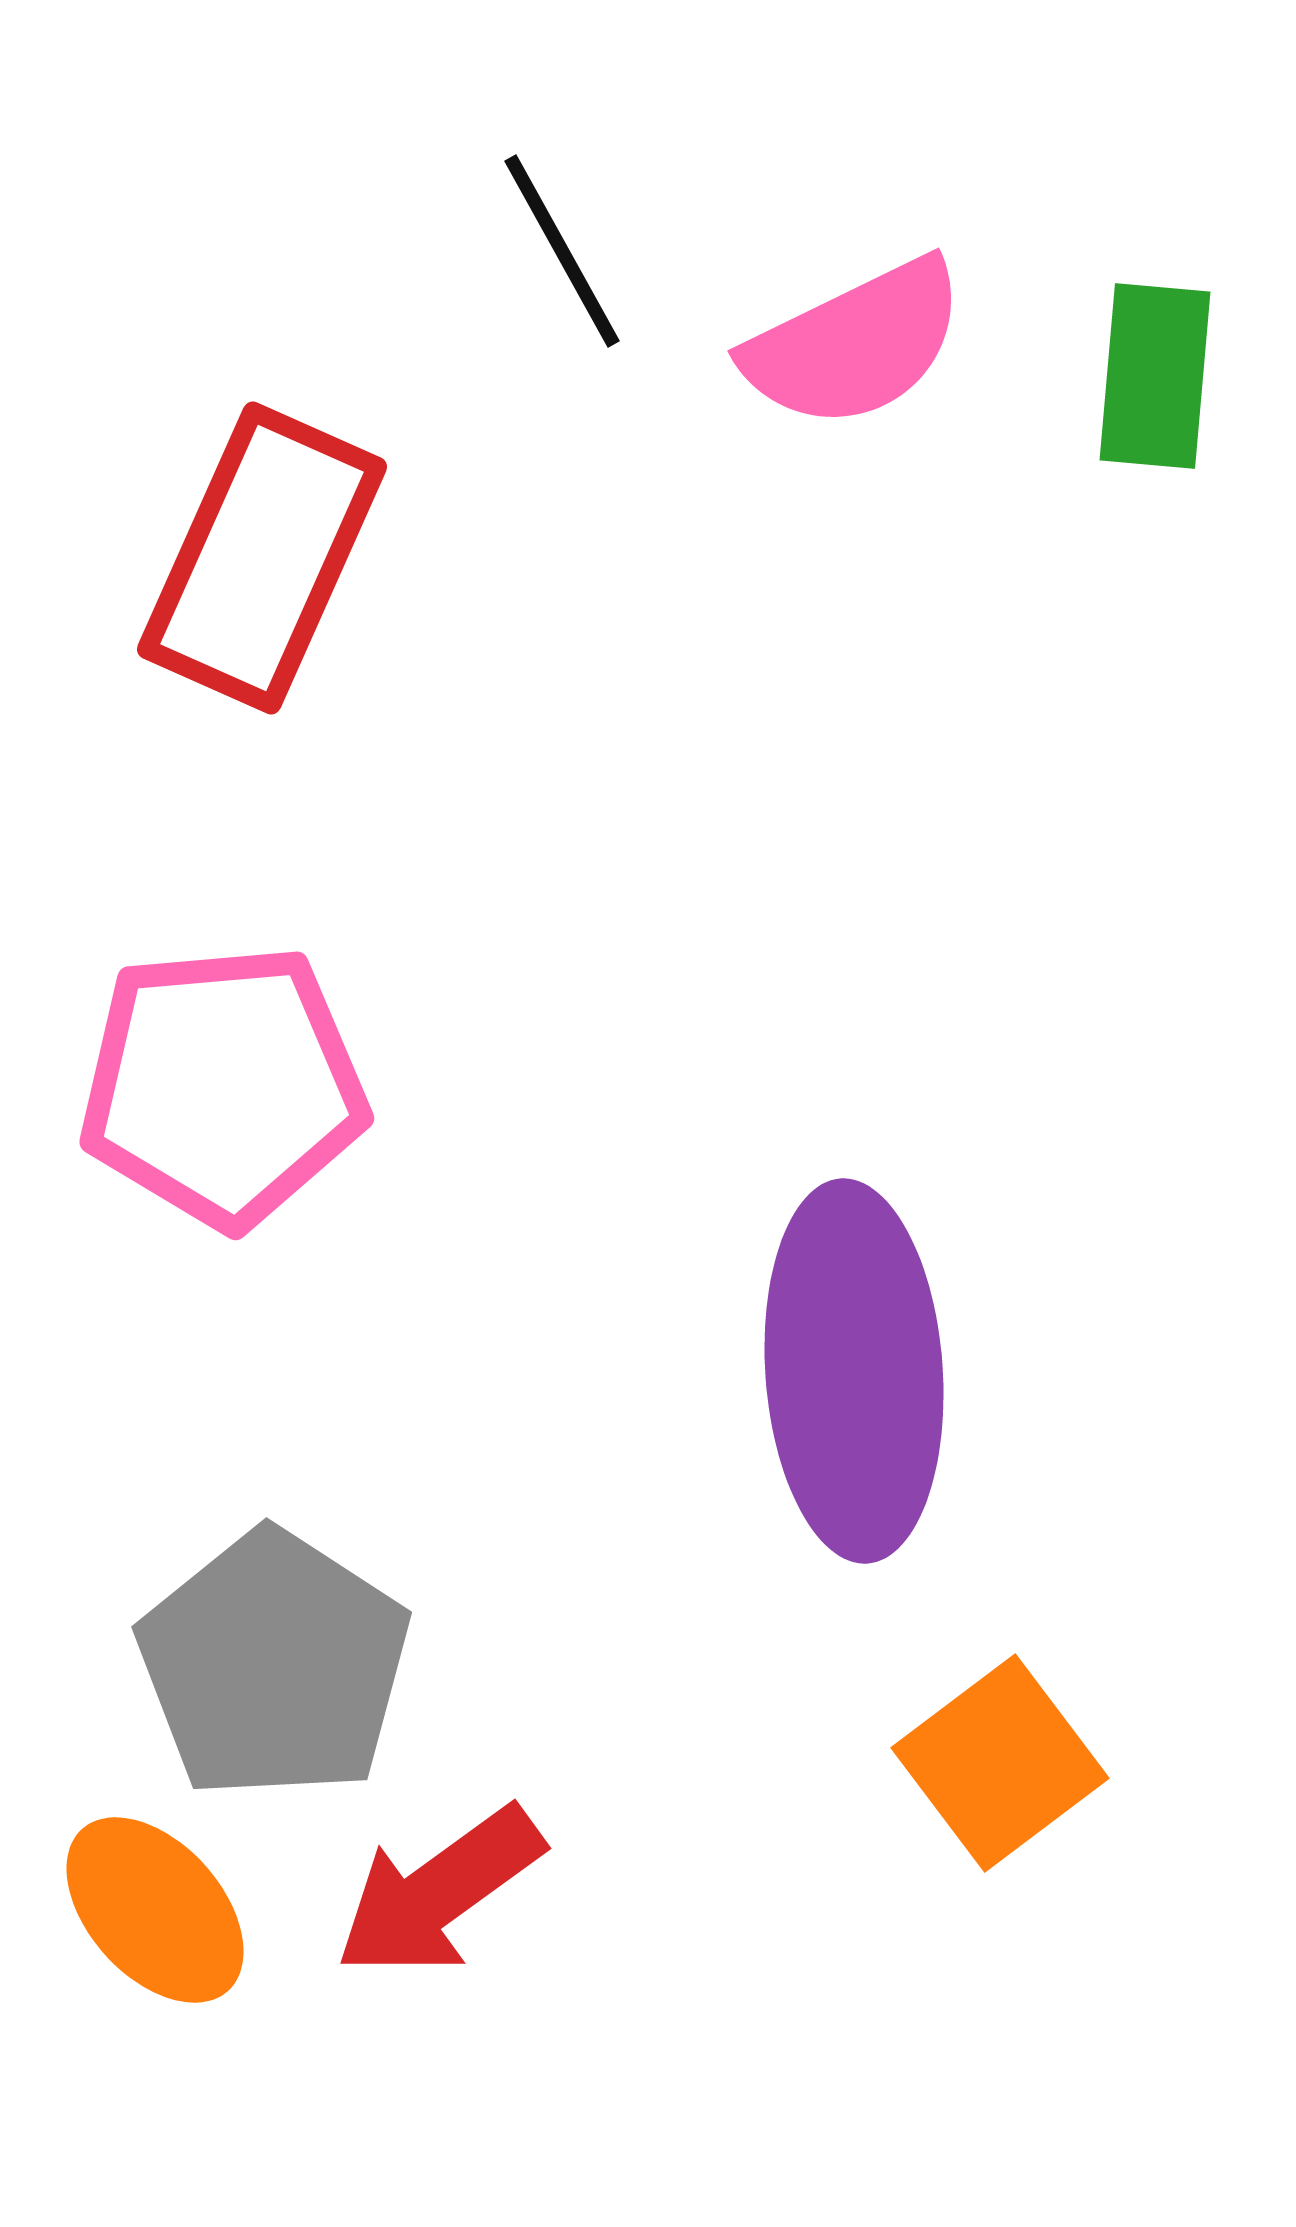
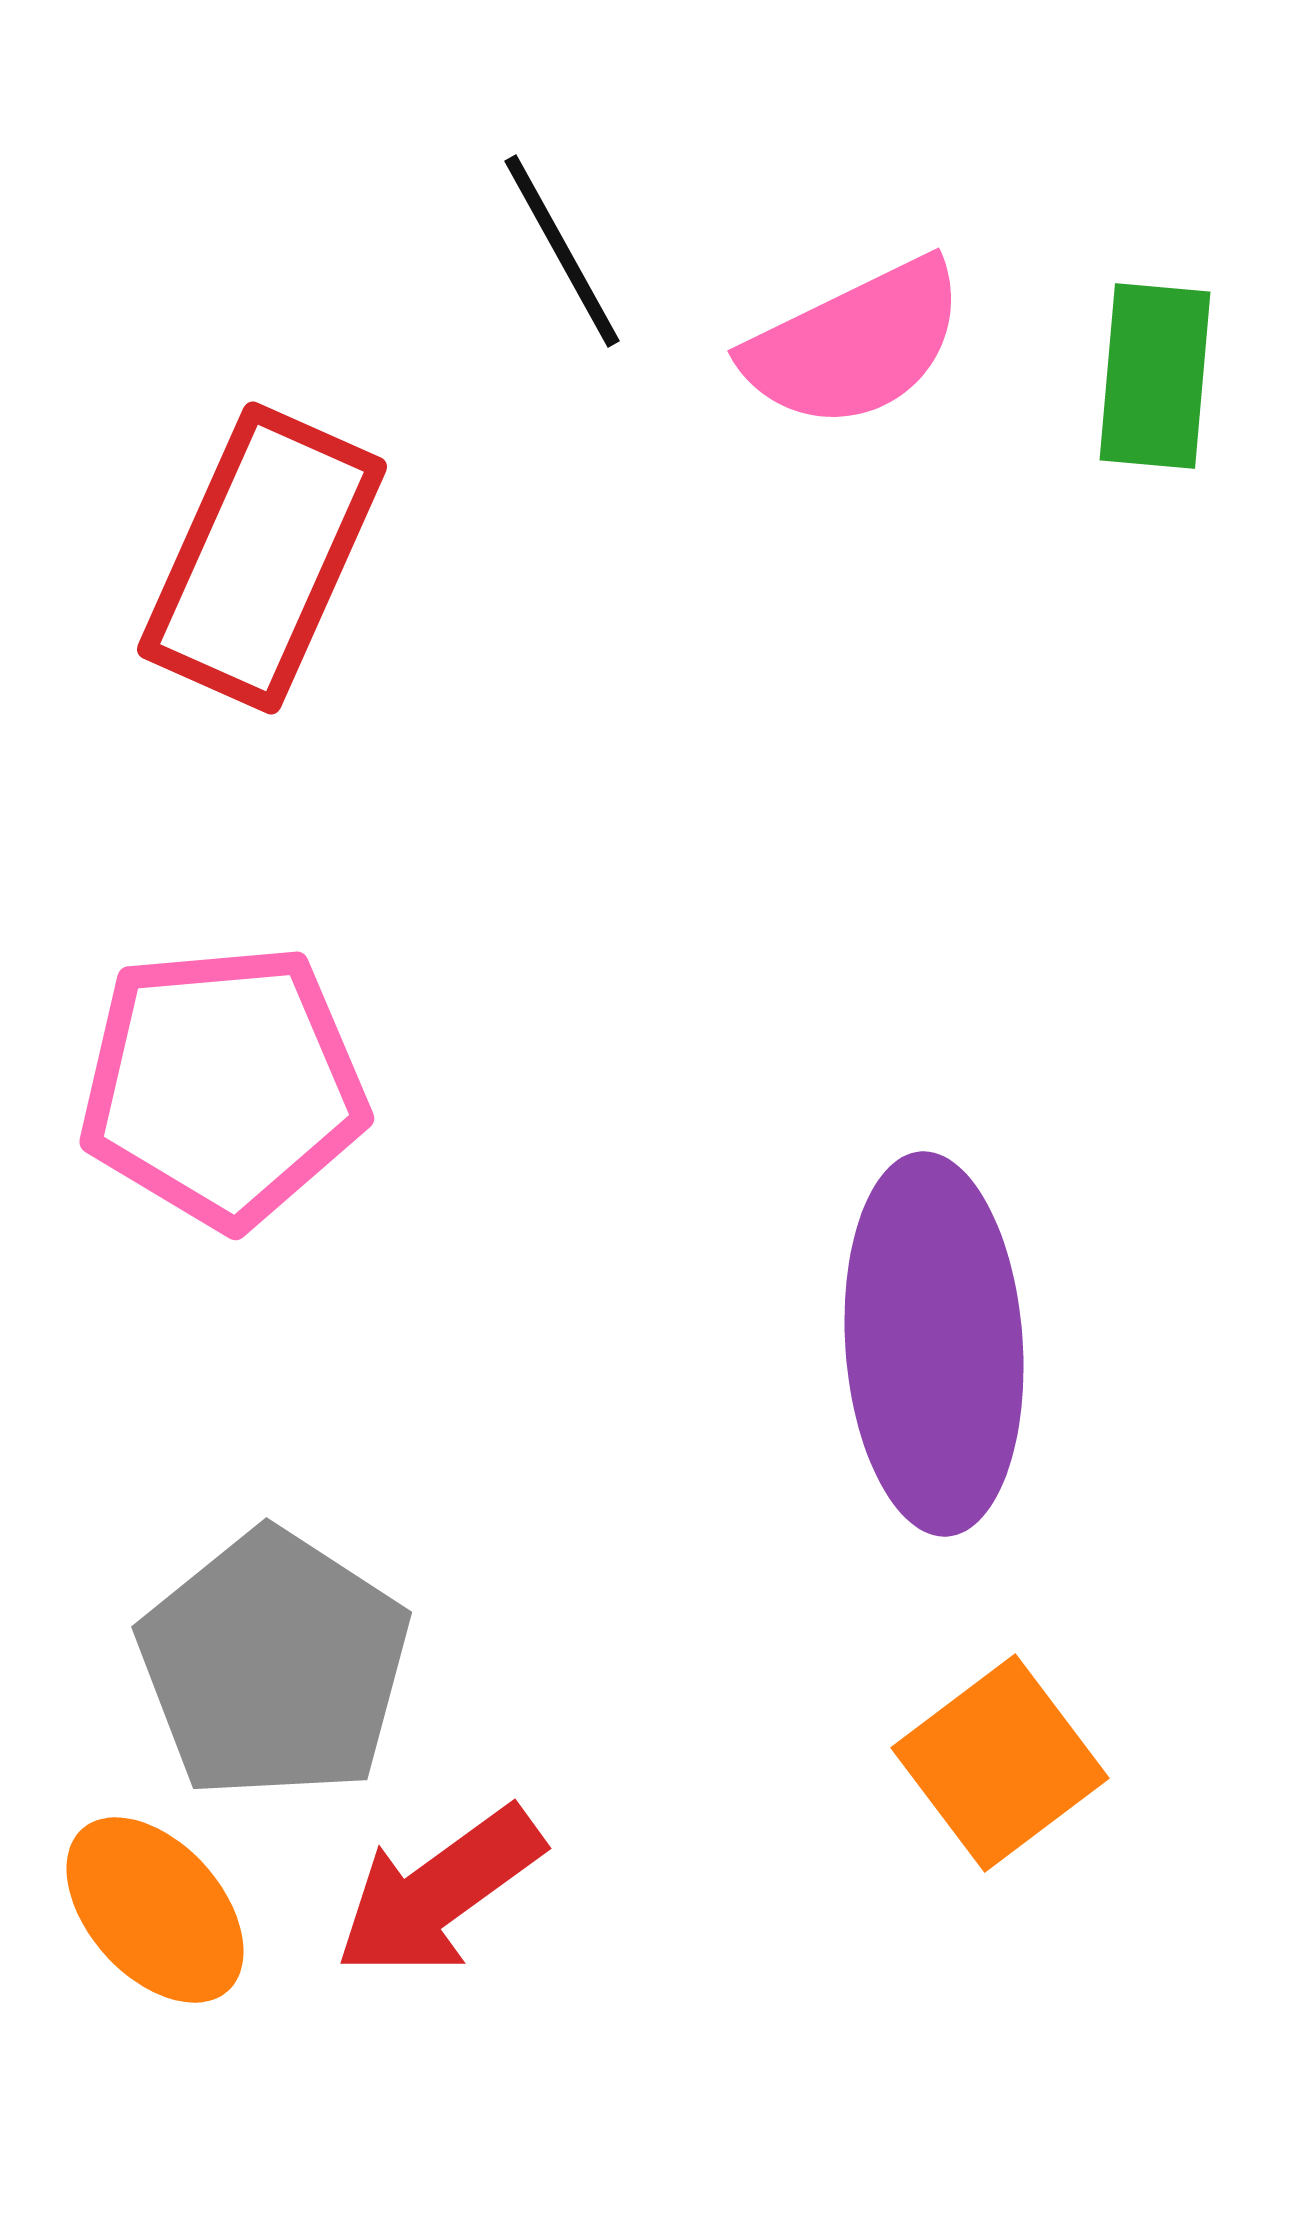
purple ellipse: moved 80 px right, 27 px up
